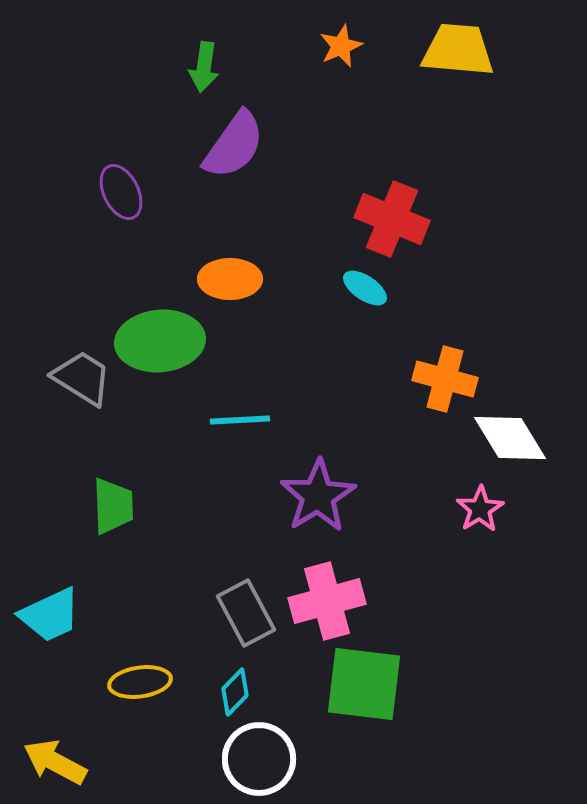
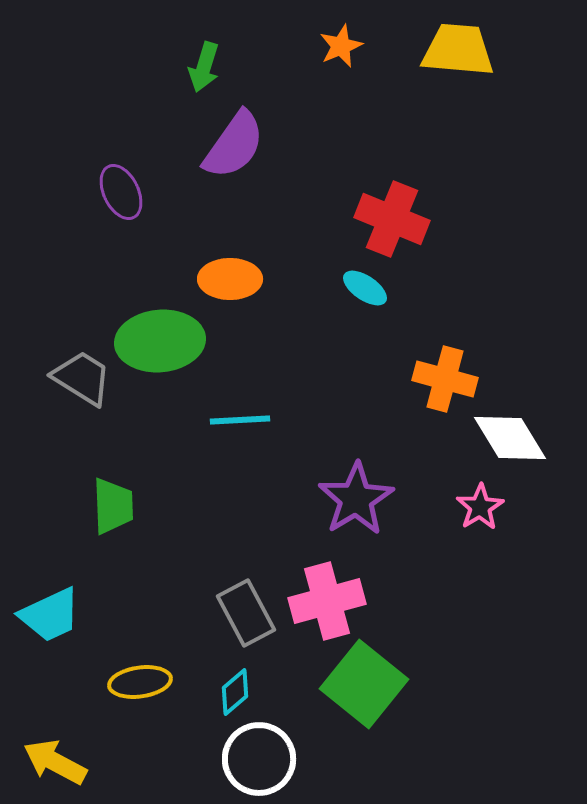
green arrow: rotated 9 degrees clockwise
purple star: moved 38 px right, 3 px down
pink star: moved 2 px up
green square: rotated 32 degrees clockwise
cyan diamond: rotated 6 degrees clockwise
